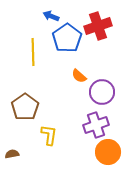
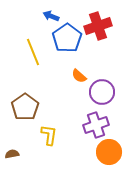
yellow line: rotated 20 degrees counterclockwise
orange circle: moved 1 px right
